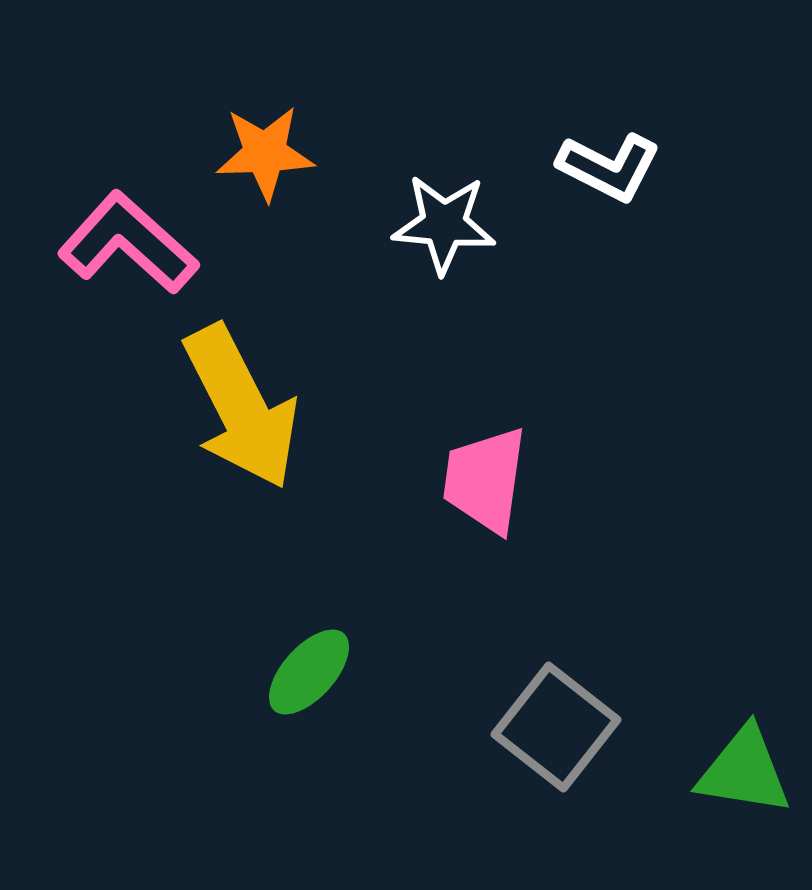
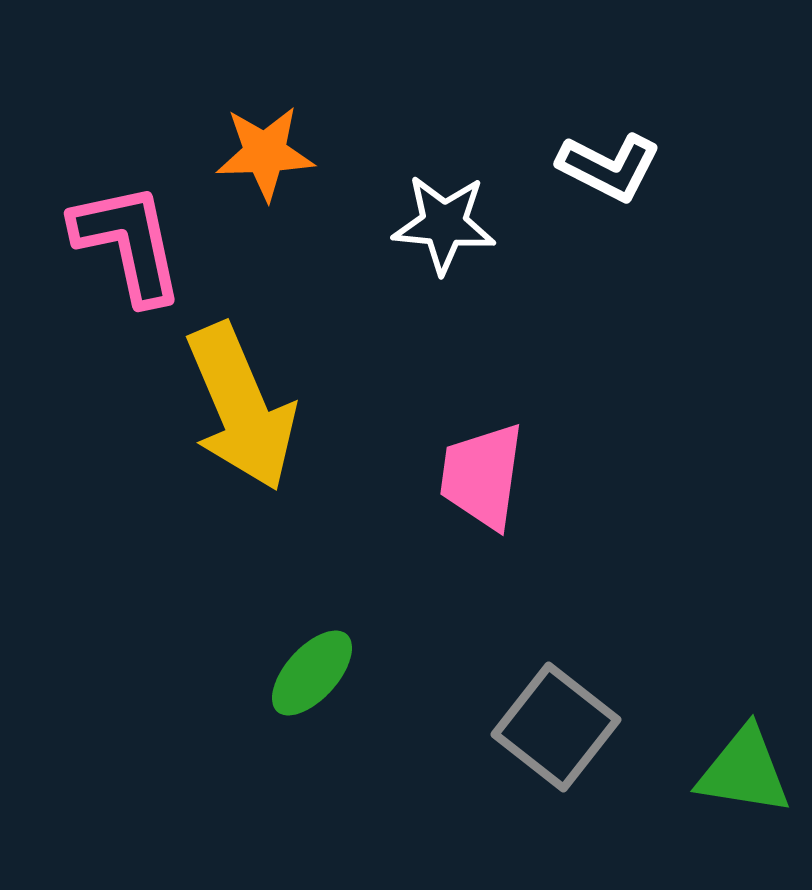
pink L-shape: rotated 36 degrees clockwise
yellow arrow: rotated 4 degrees clockwise
pink trapezoid: moved 3 px left, 4 px up
green ellipse: moved 3 px right, 1 px down
